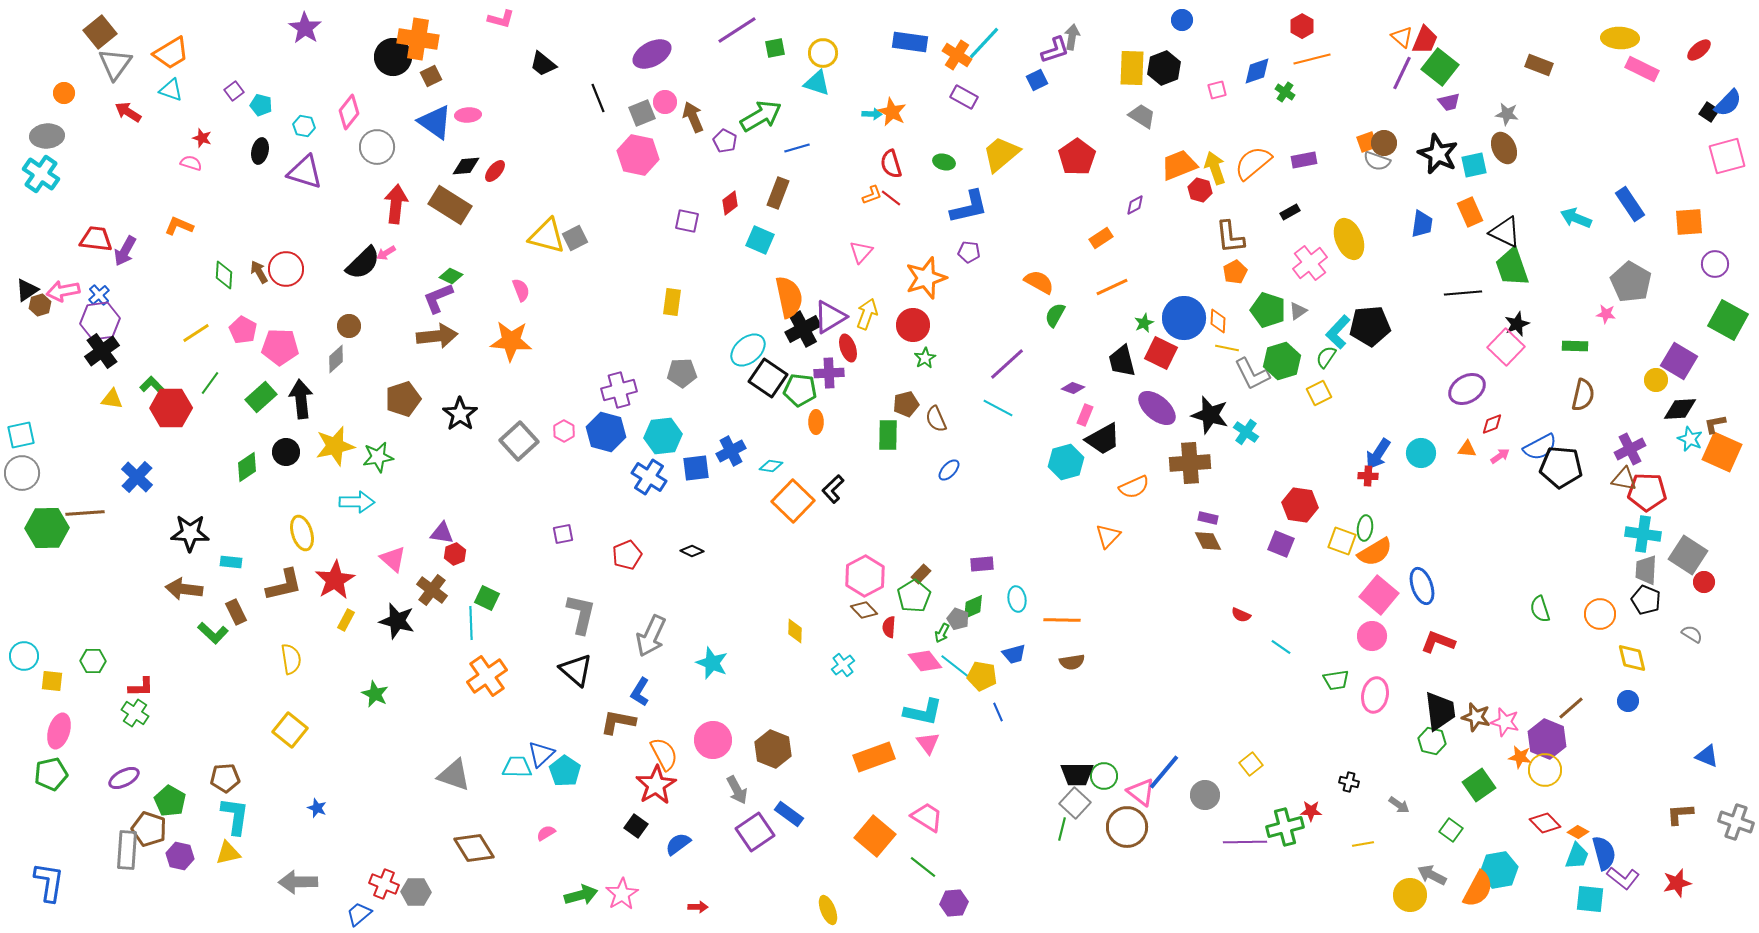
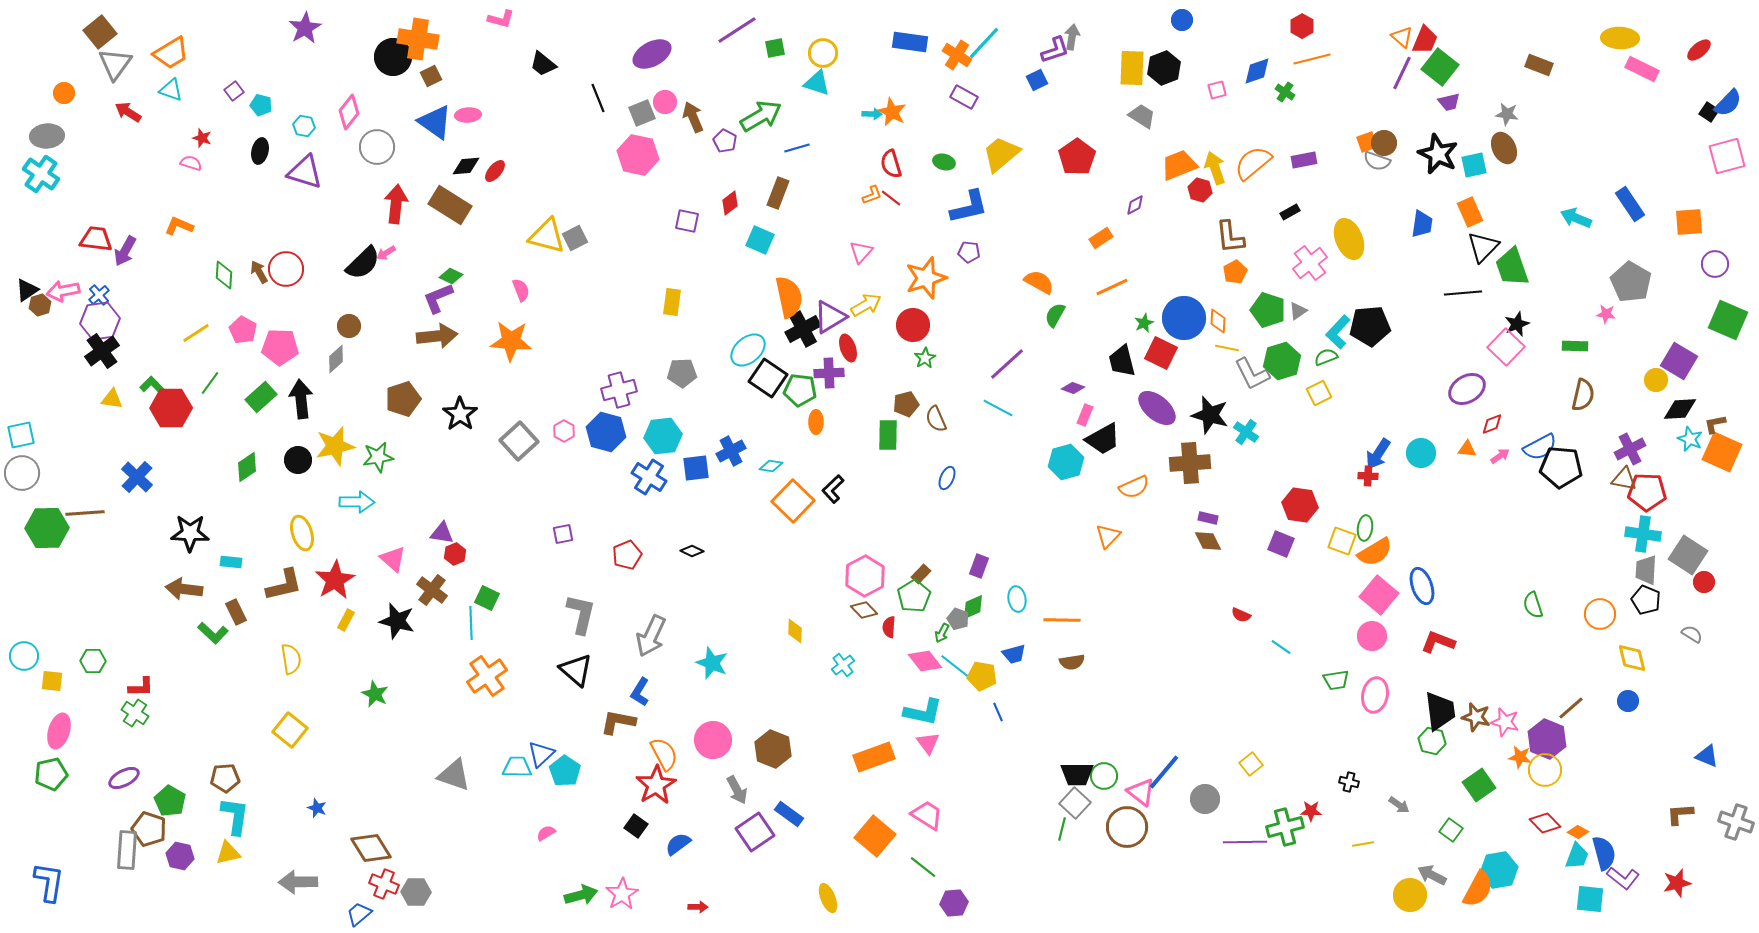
purple star at (305, 28): rotated 8 degrees clockwise
black triangle at (1505, 232): moved 22 px left, 15 px down; rotated 48 degrees clockwise
yellow arrow at (867, 314): moved 1 px left, 9 px up; rotated 40 degrees clockwise
green square at (1728, 320): rotated 6 degrees counterclockwise
green semicircle at (1326, 357): rotated 35 degrees clockwise
black circle at (286, 452): moved 12 px right, 8 px down
blue ellipse at (949, 470): moved 2 px left, 8 px down; rotated 20 degrees counterclockwise
purple rectangle at (982, 564): moved 3 px left, 2 px down; rotated 65 degrees counterclockwise
green semicircle at (1540, 609): moved 7 px left, 4 px up
gray circle at (1205, 795): moved 4 px down
pink trapezoid at (927, 817): moved 2 px up
brown diamond at (474, 848): moved 103 px left
yellow ellipse at (828, 910): moved 12 px up
